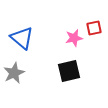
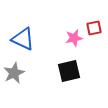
blue triangle: moved 1 px right, 1 px down; rotated 15 degrees counterclockwise
